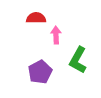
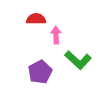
red semicircle: moved 1 px down
green L-shape: rotated 76 degrees counterclockwise
